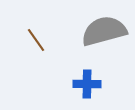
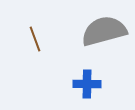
brown line: moved 1 px left, 1 px up; rotated 15 degrees clockwise
